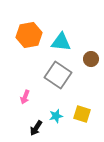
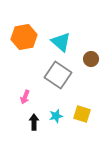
orange hexagon: moved 5 px left, 2 px down
cyan triangle: rotated 35 degrees clockwise
black arrow: moved 2 px left, 6 px up; rotated 147 degrees clockwise
